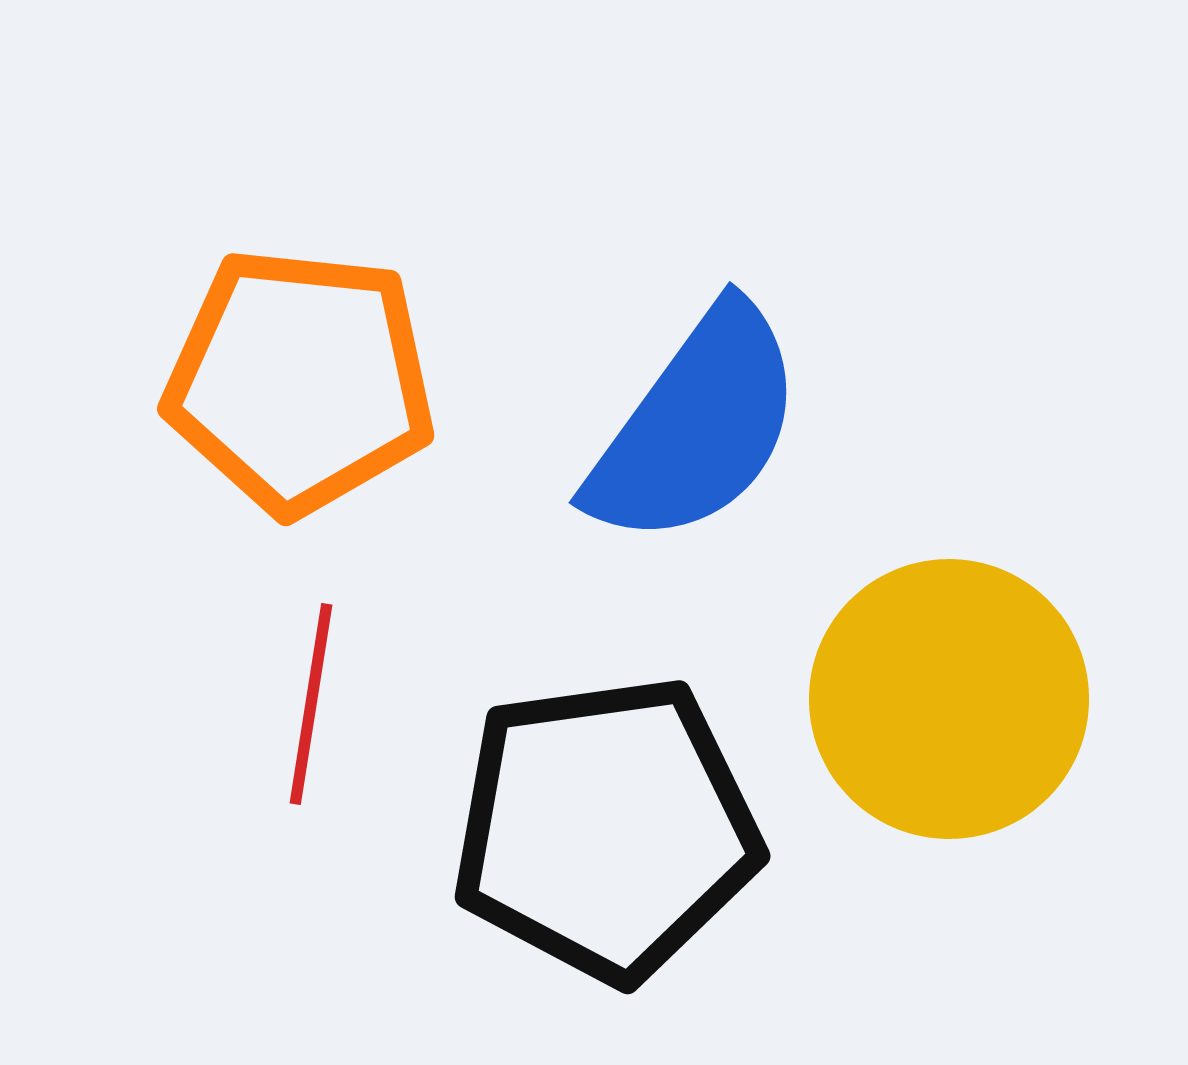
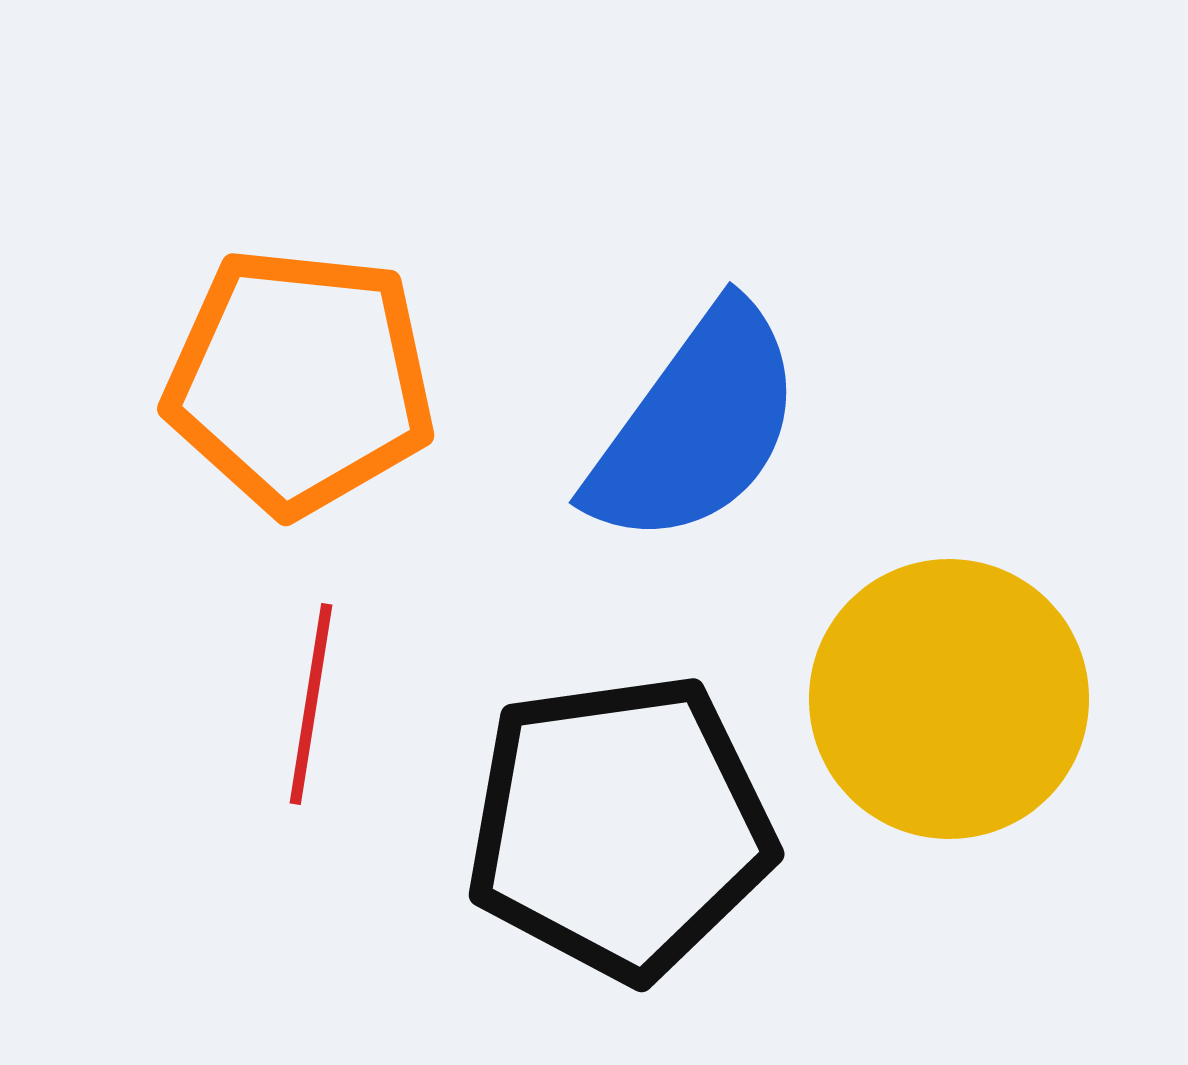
black pentagon: moved 14 px right, 2 px up
